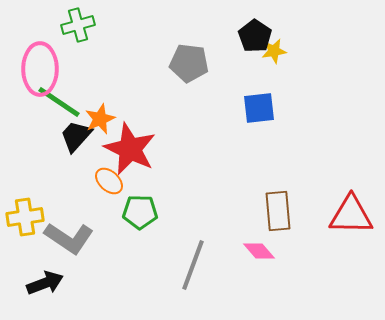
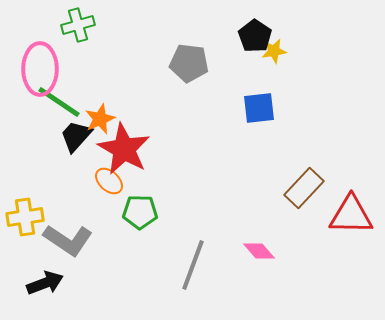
red star: moved 6 px left; rotated 4 degrees clockwise
brown rectangle: moved 26 px right, 23 px up; rotated 48 degrees clockwise
gray L-shape: moved 1 px left, 2 px down
